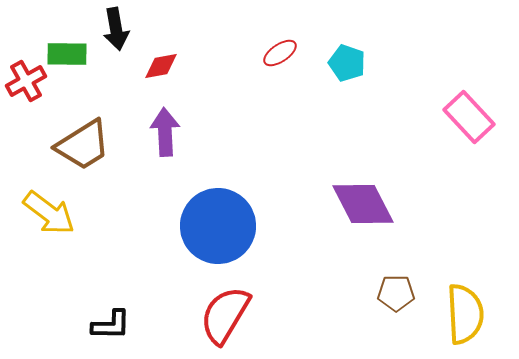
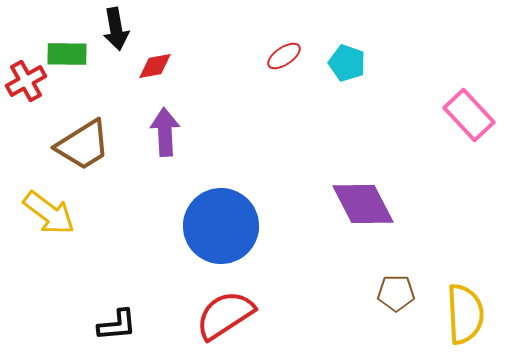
red ellipse: moved 4 px right, 3 px down
red diamond: moved 6 px left
pink rectangle: moved 2 px up
blue circle: moved 3 px right
red semicircle: rotated 26 degrees clockwise
black L-shape: moved 6 px right; rotated 6 degrees counterclockwise
